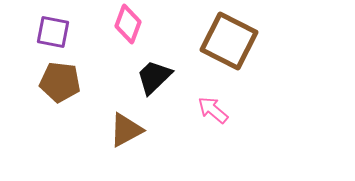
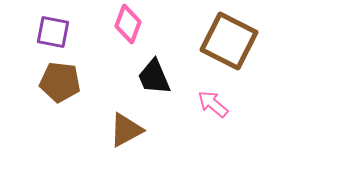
black trapezoid: rotated 69 degrees counterclockwise
pink arrow: moved 6 px up
